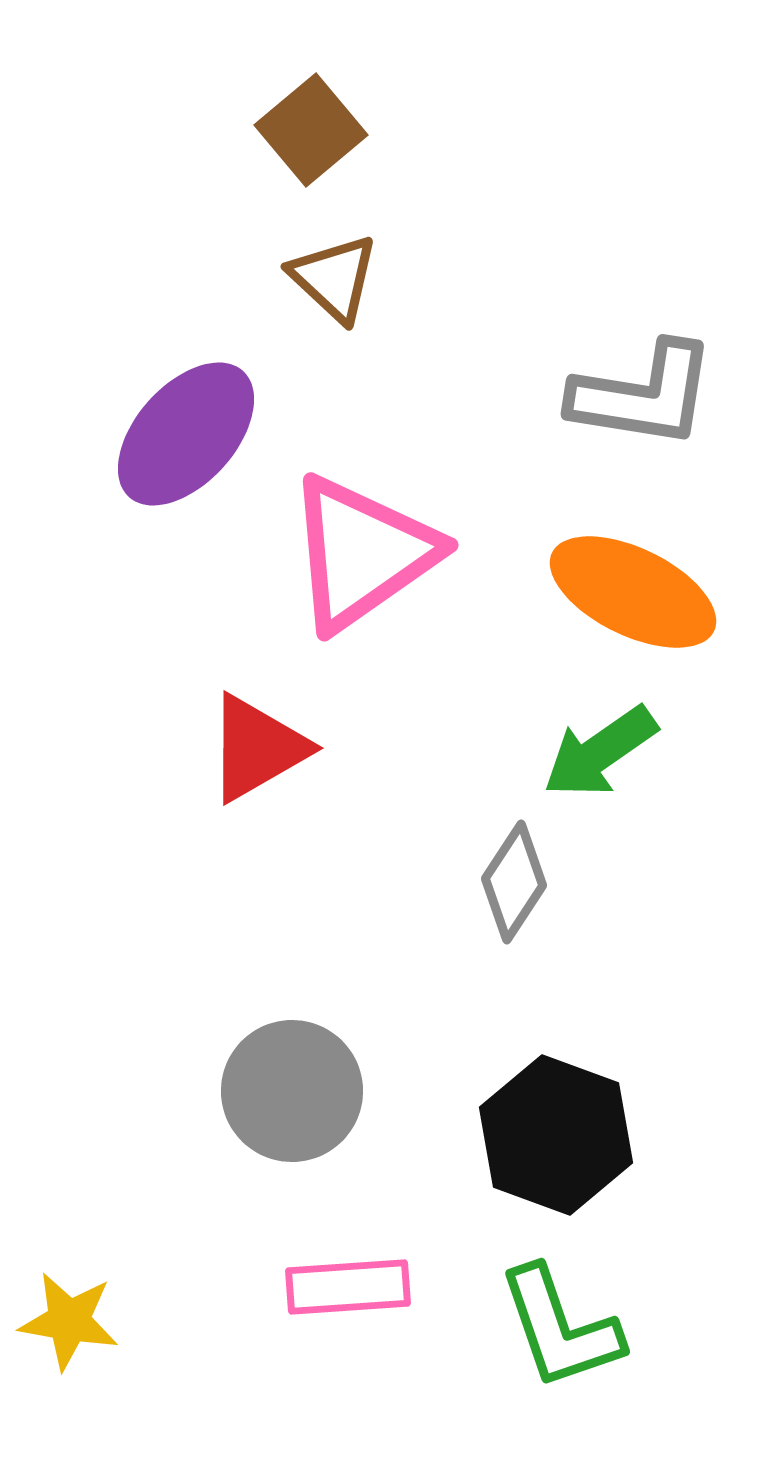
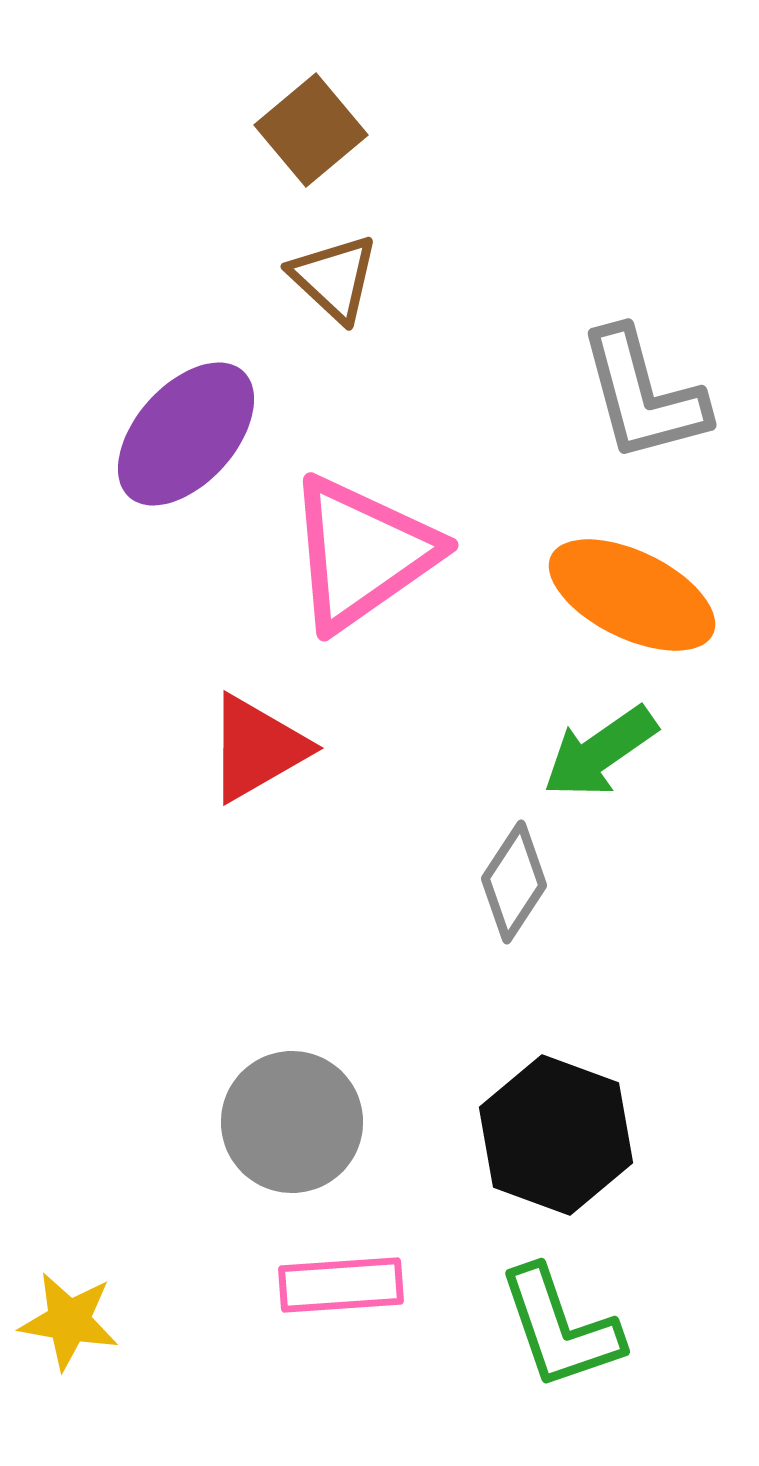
gray L-shape: rotated 66 degrees clockwise
orange ellipse: moved 1 px left, 3 px down
gray circle: moved 31 px down
pink rectangle: moved 7 px left, 2 px up
